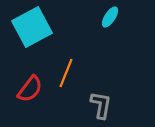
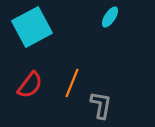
orange line: moved 6 px right, 10 px down
red semicircle: moved 4 px up
